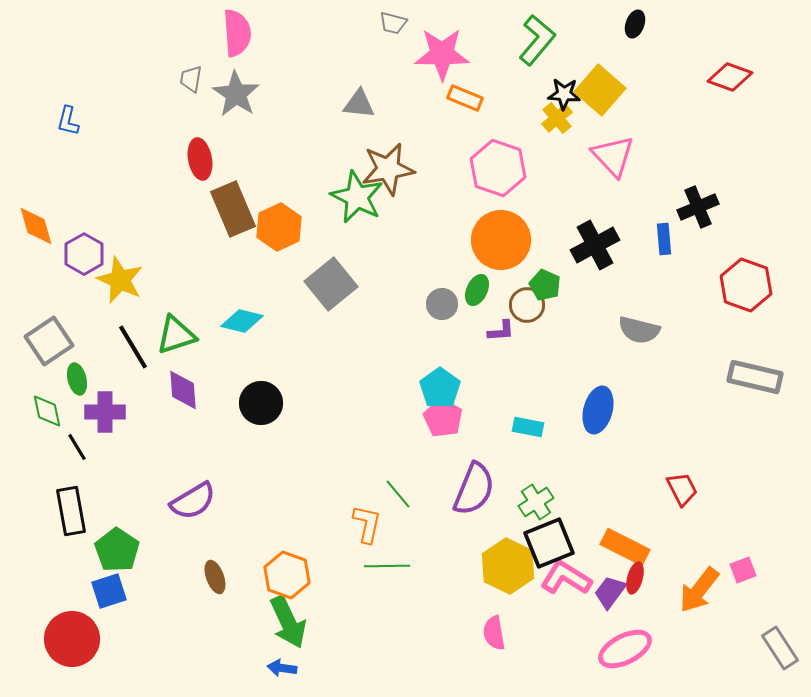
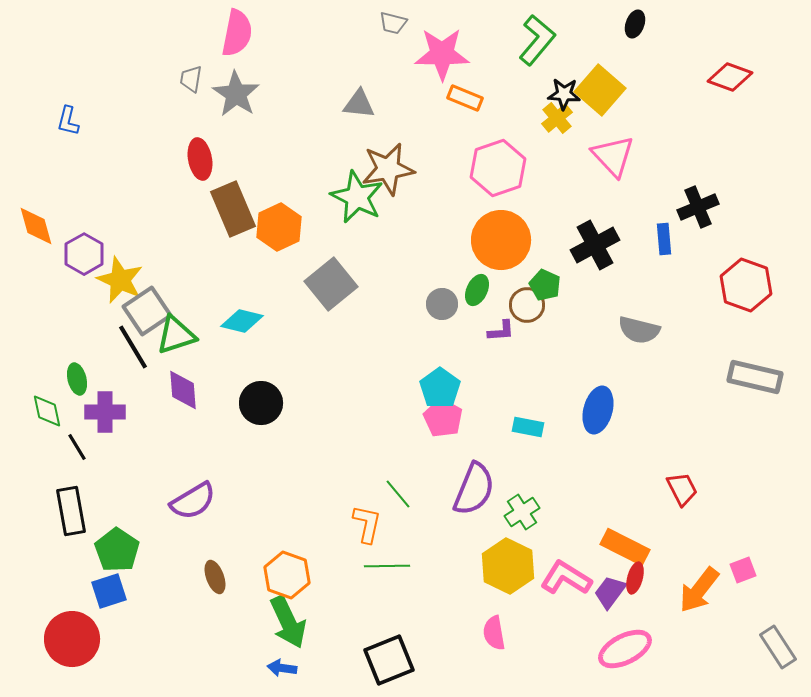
pink semicircle at (237, 33): rotated 15 degrees clockwise
pink hexagon at (498, 168): rotated 22 degrees clockwise
gray square at (49, 341): moved 98 px right, 30 px up
green cross at (536, 502): moved 14 px left, 10 px down
black square at (549, 543): moved 160 px left, 117 px down
gray rectangle at (780, 648): moved 2 px left, 1 px up
